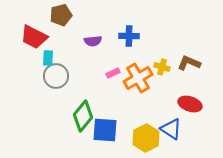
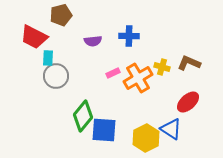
red ellipse: moved 2 px left, 2 px up; rotated 60 degrees counterclockwise
blue square: moved 1 px left
